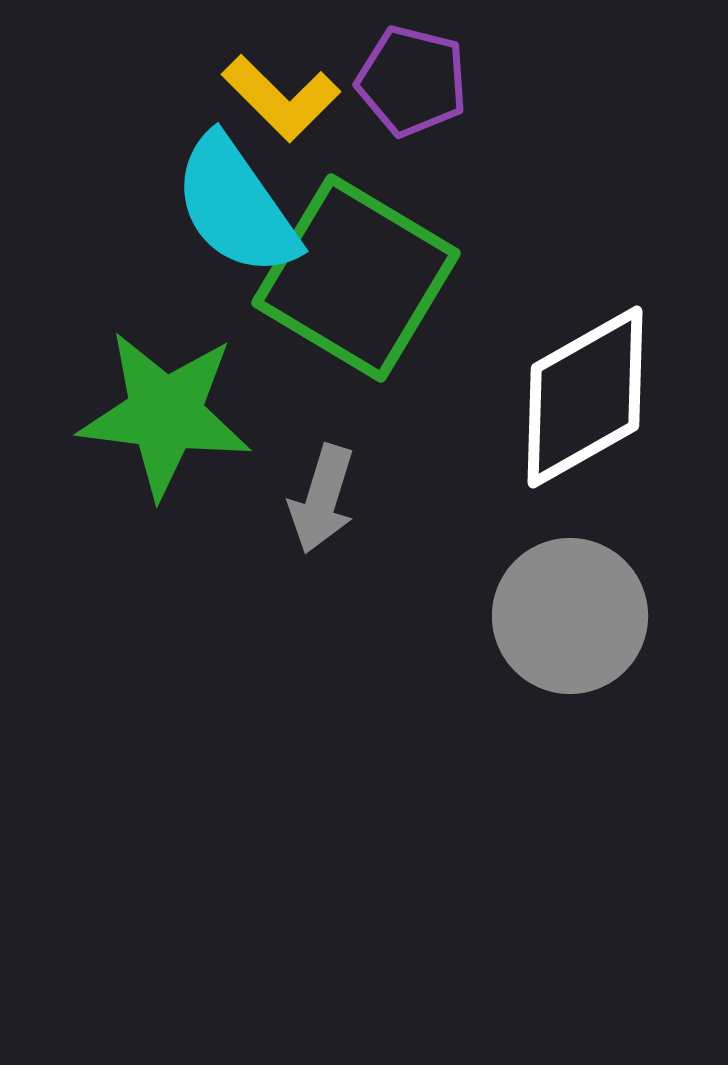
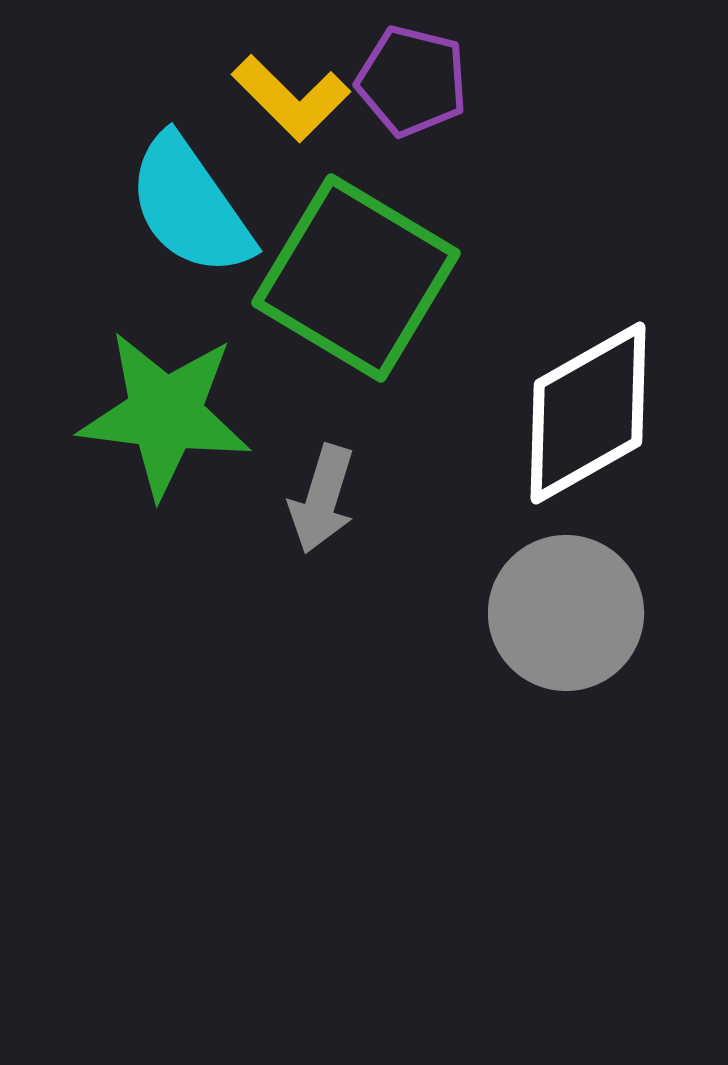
yellow L-shape: moved 10 px right
cyan semicircle: moved 46 px left
white diamond: moved 3 px right, 16 px down
gray circle: moved 4 px left, 3 px up
